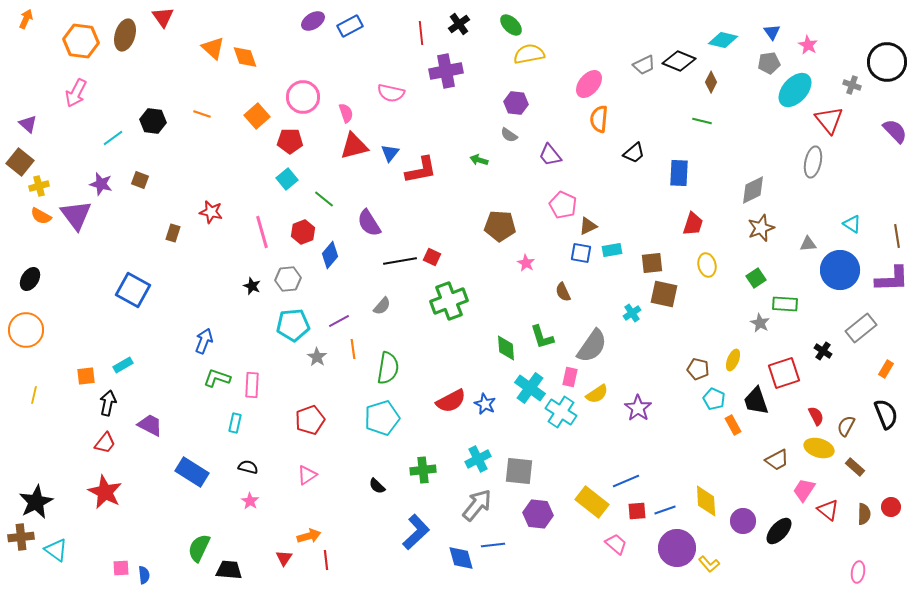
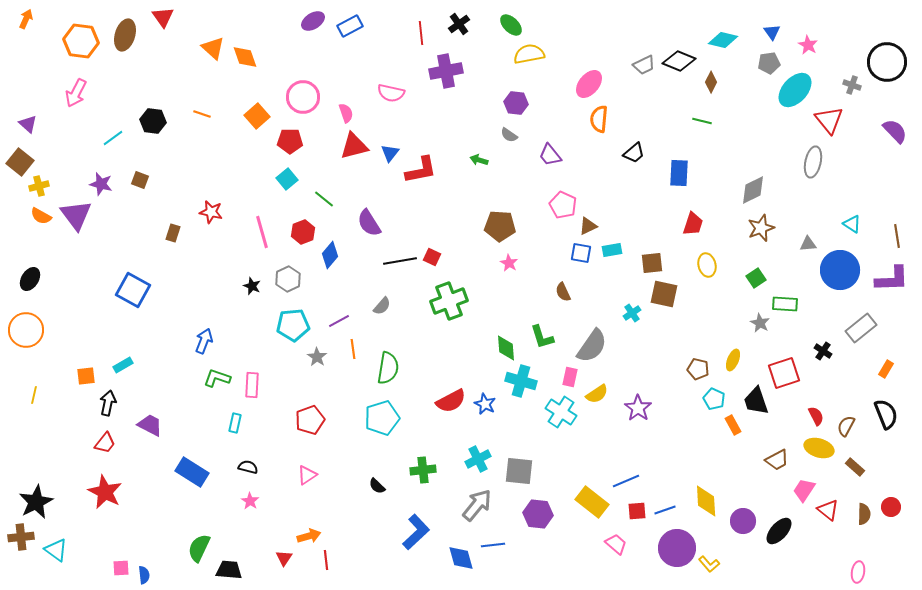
pink star at (526, 263): moved 17 px left
gray hexagon at (288, 279): rotated 20 degrees counterclockwise
cyan cross at (530, 388): moved 9 px left, 7 px up; rotated 20 degrees counterclockwise
